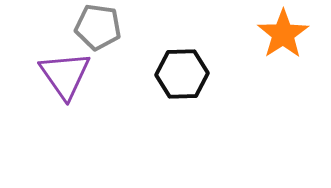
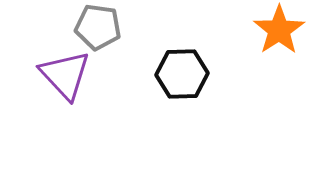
orange star: moved 4 px left, 4 px up
purple triangle: rotated 8 degrees counterclockwise
